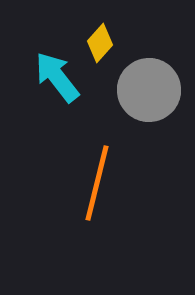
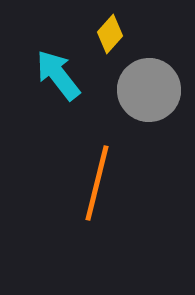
yellow diamond: moved 10 px right, 9 px up
cyan arrow: moved 1 px right, 2 px up
